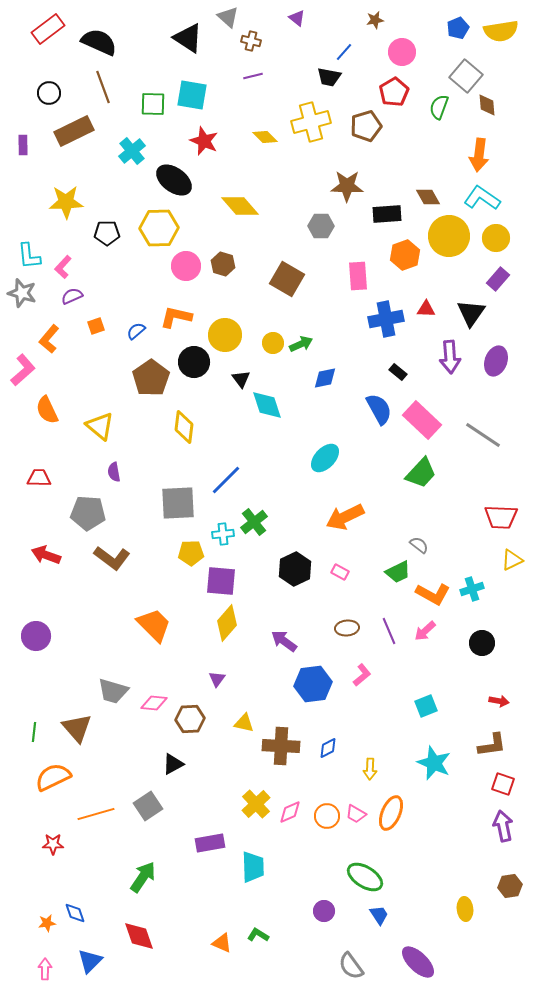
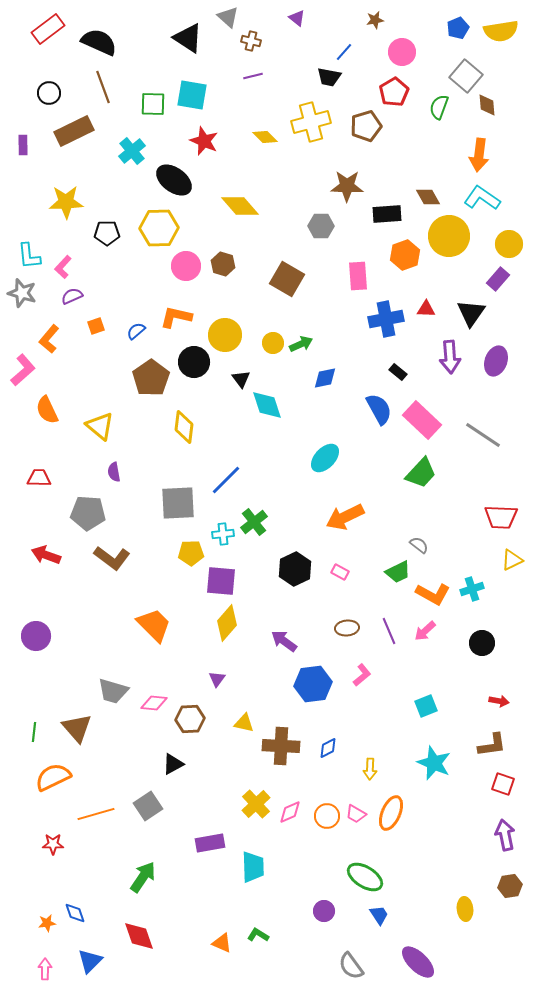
yellow circle at (496, 238): moved 13 px right, 6 px down
purple arrow at (503, 826): moved 2 px right, 9 px down
